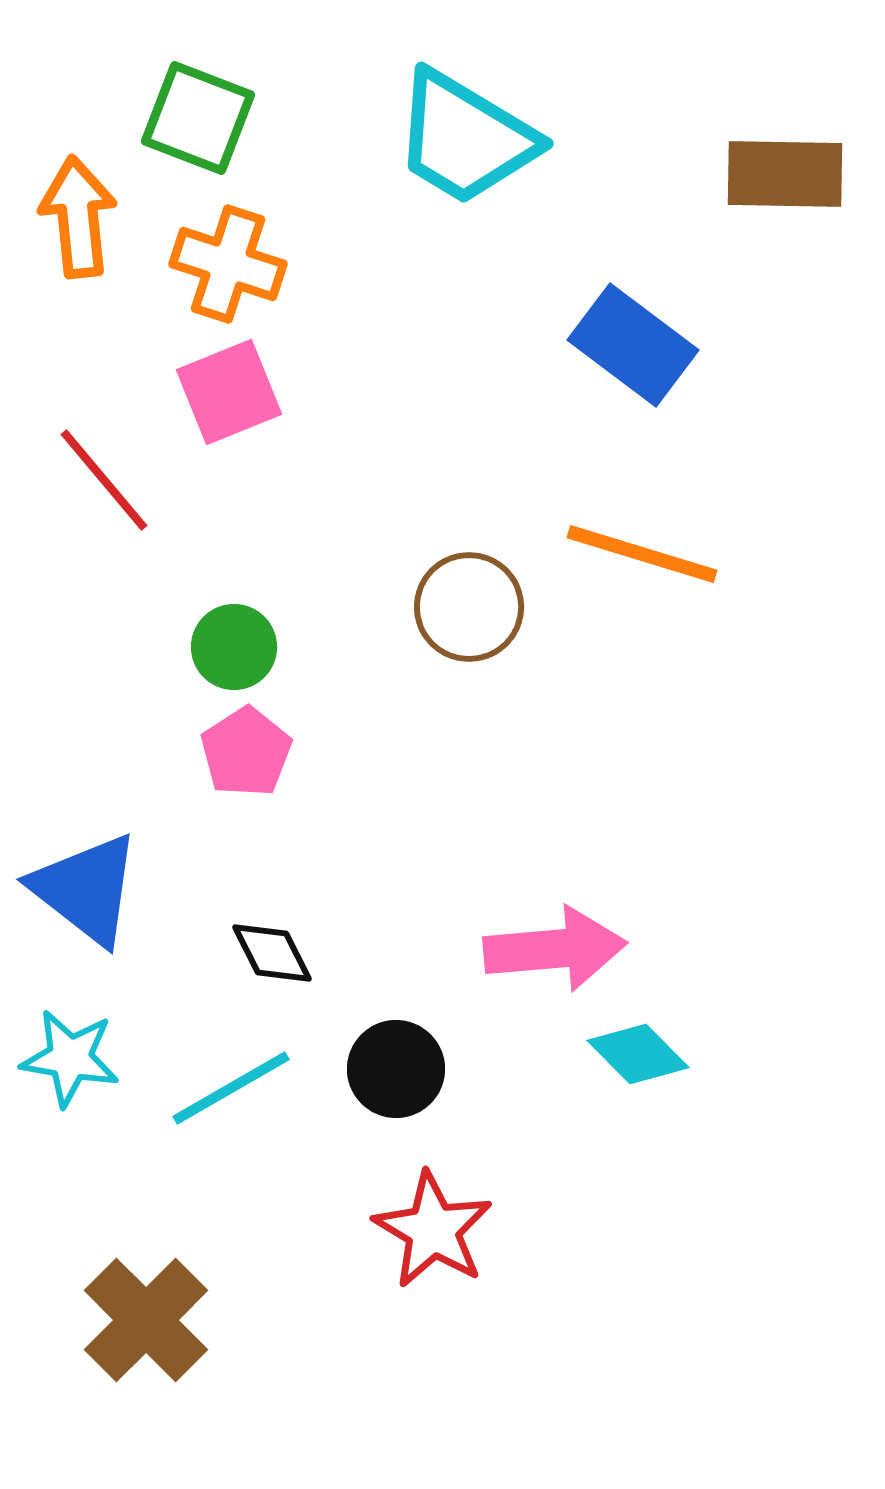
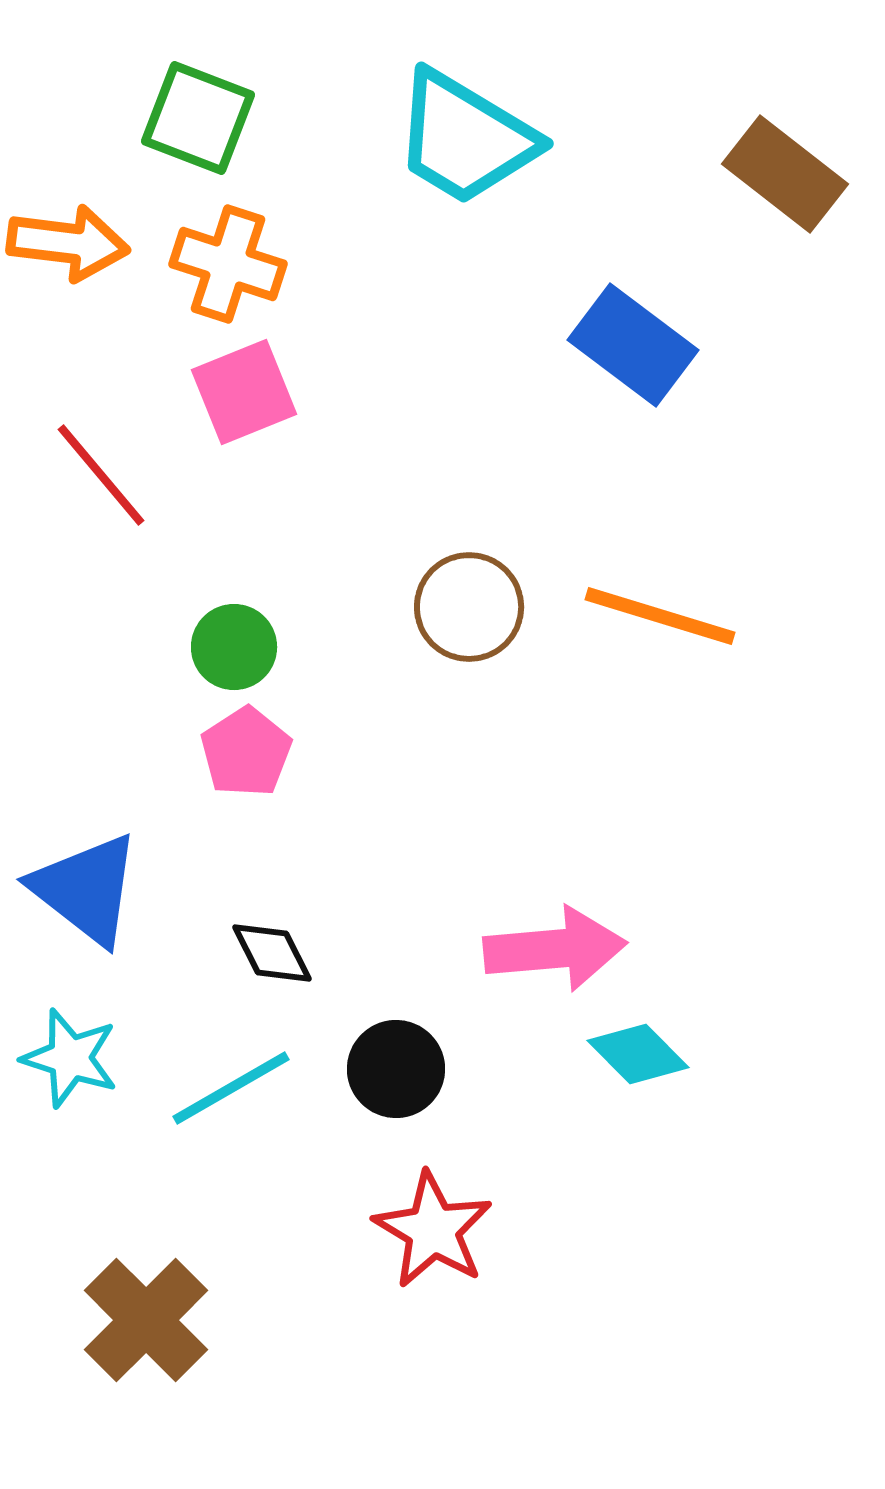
brown rectangle: rotated 37 degrees clockwise
orange arrow: moved 10 px left, 26 px down; rotated 103 degrees clockwise
pink square: moved 15 px right
red line: moved 3 px left, 5 px up
orange line: moved 18 px right, 62 px down
cyan star: rotated 8 degrees clockwise
